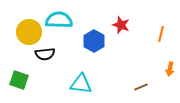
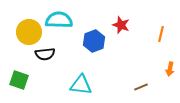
blue hexagon: rotated 10 degrees clockwise
cyan triangle: moved 1 px down
